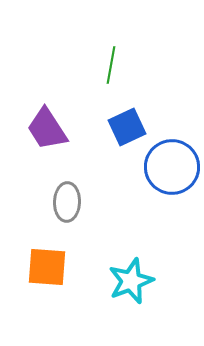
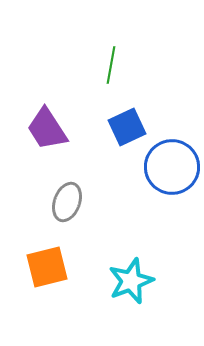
gray ellipse: rotated 18 degrees clockwise
orange square: rotated 18 degrees counterclockwise
